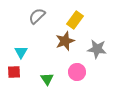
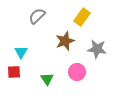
yellow rectangle: moved 7 px right, 3 px up
